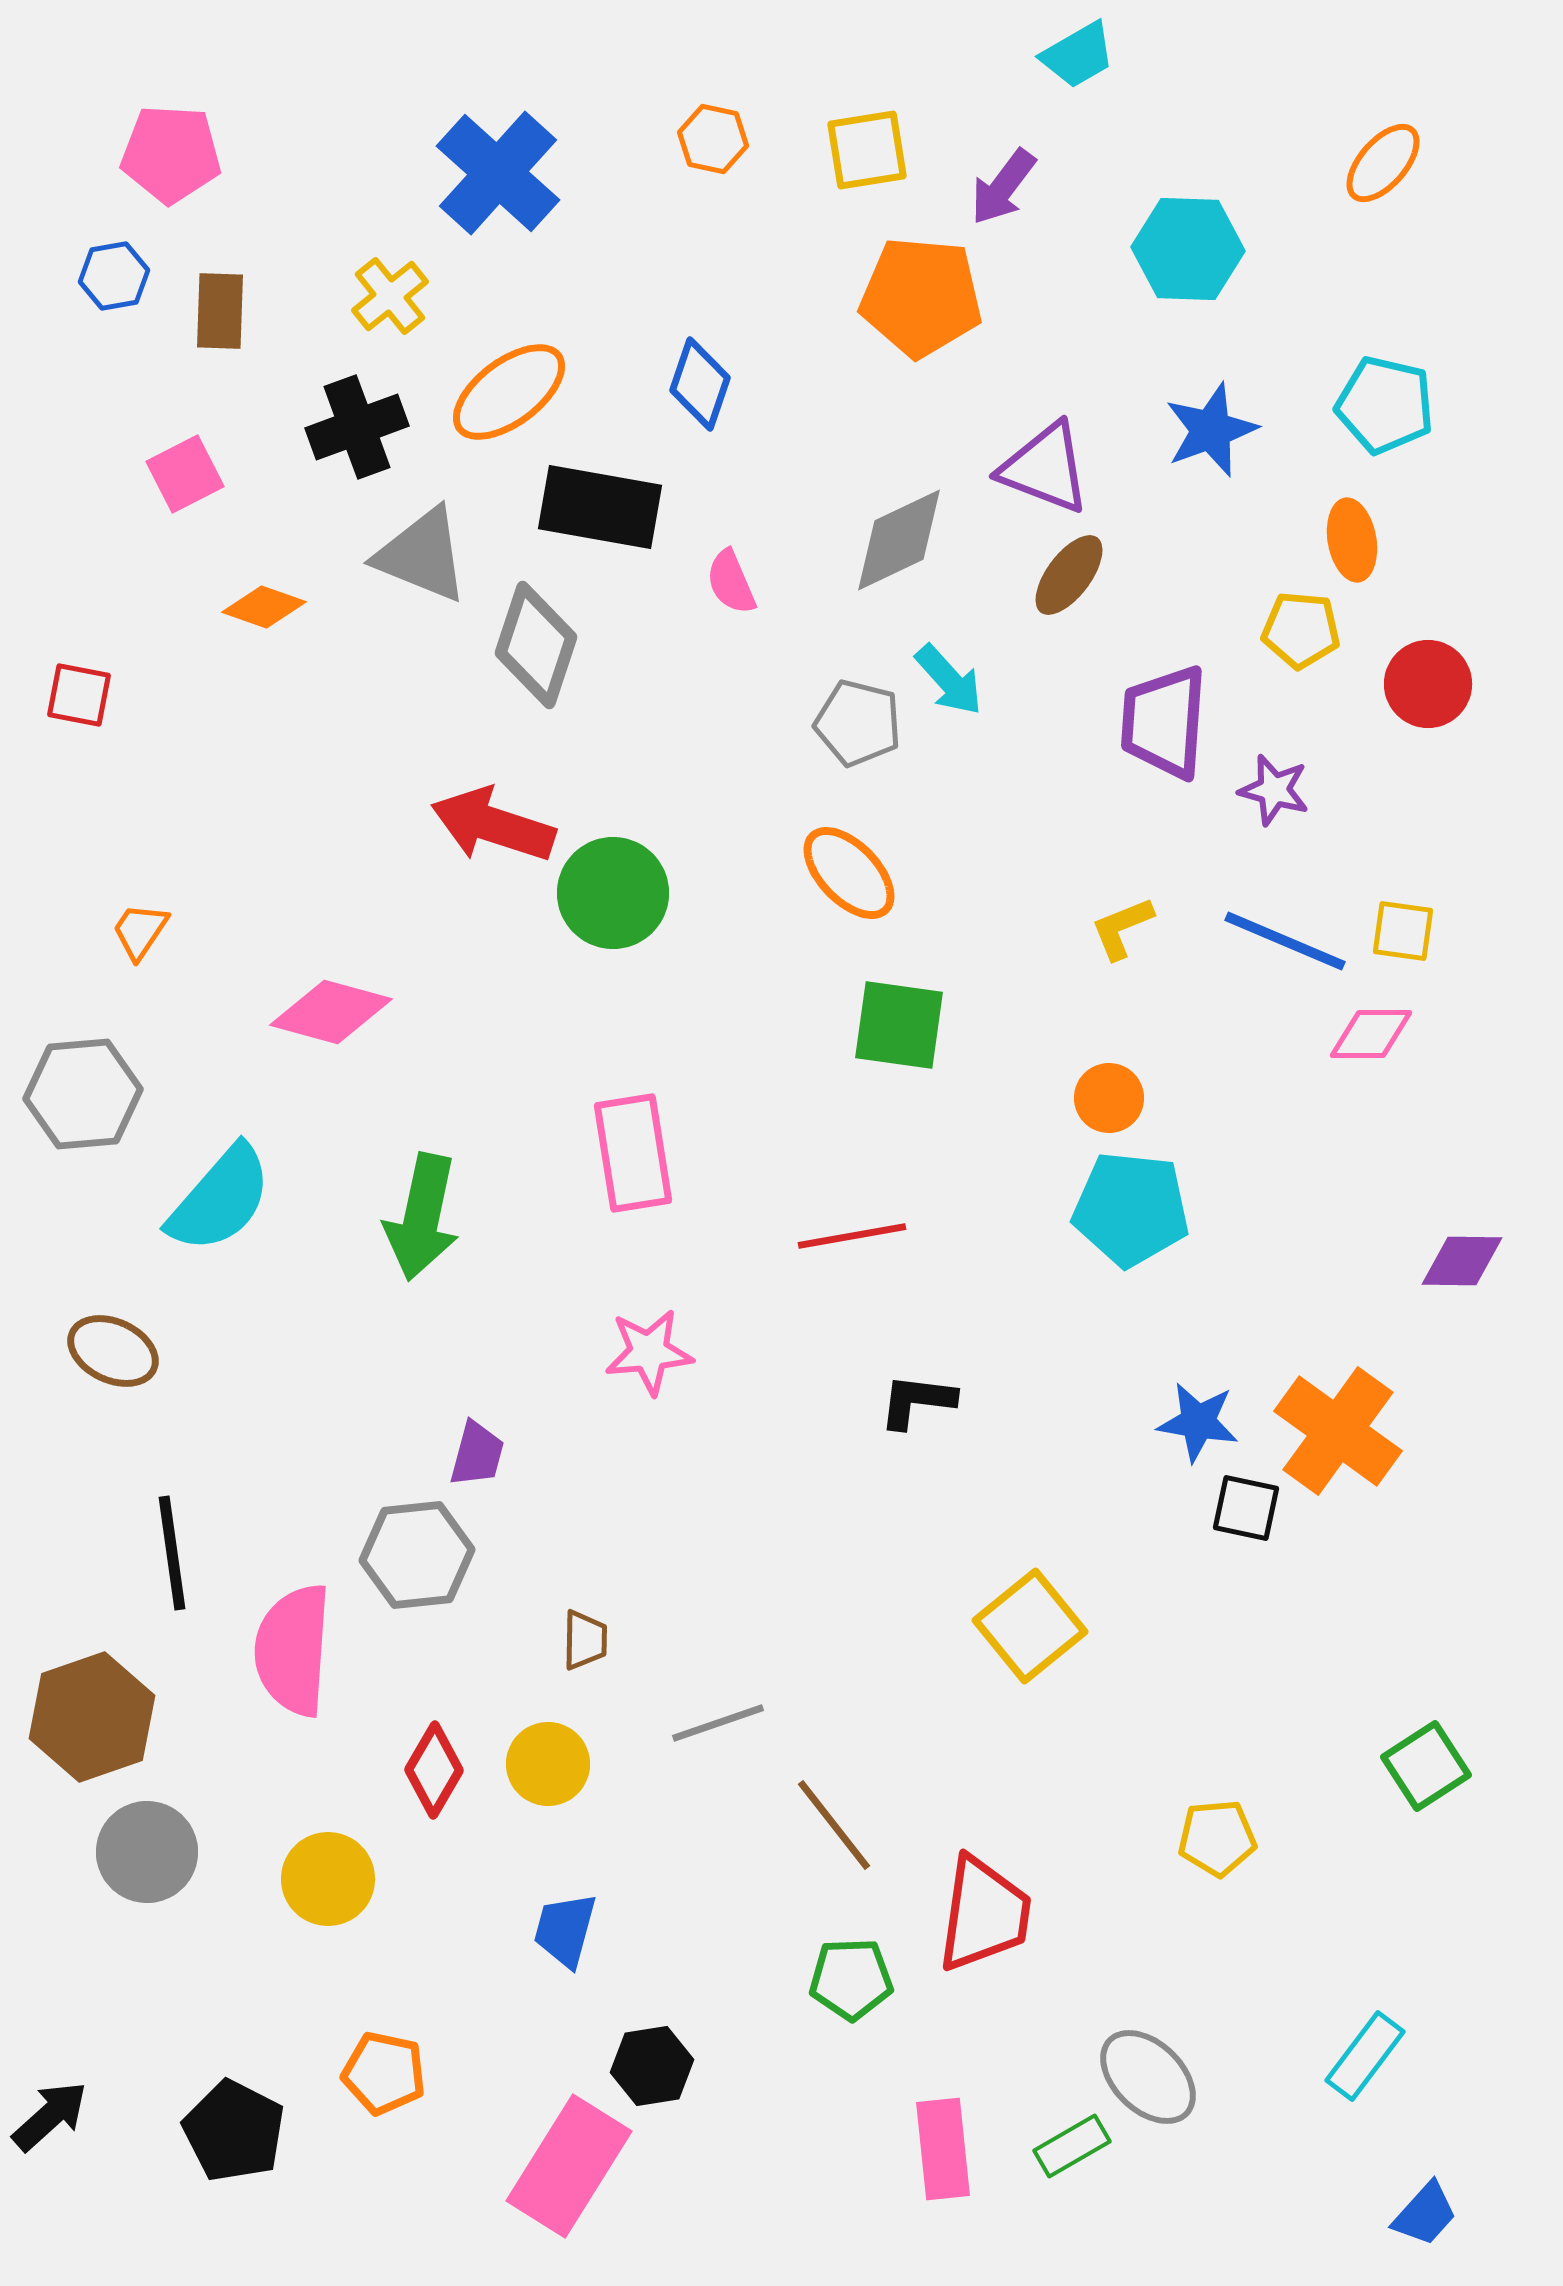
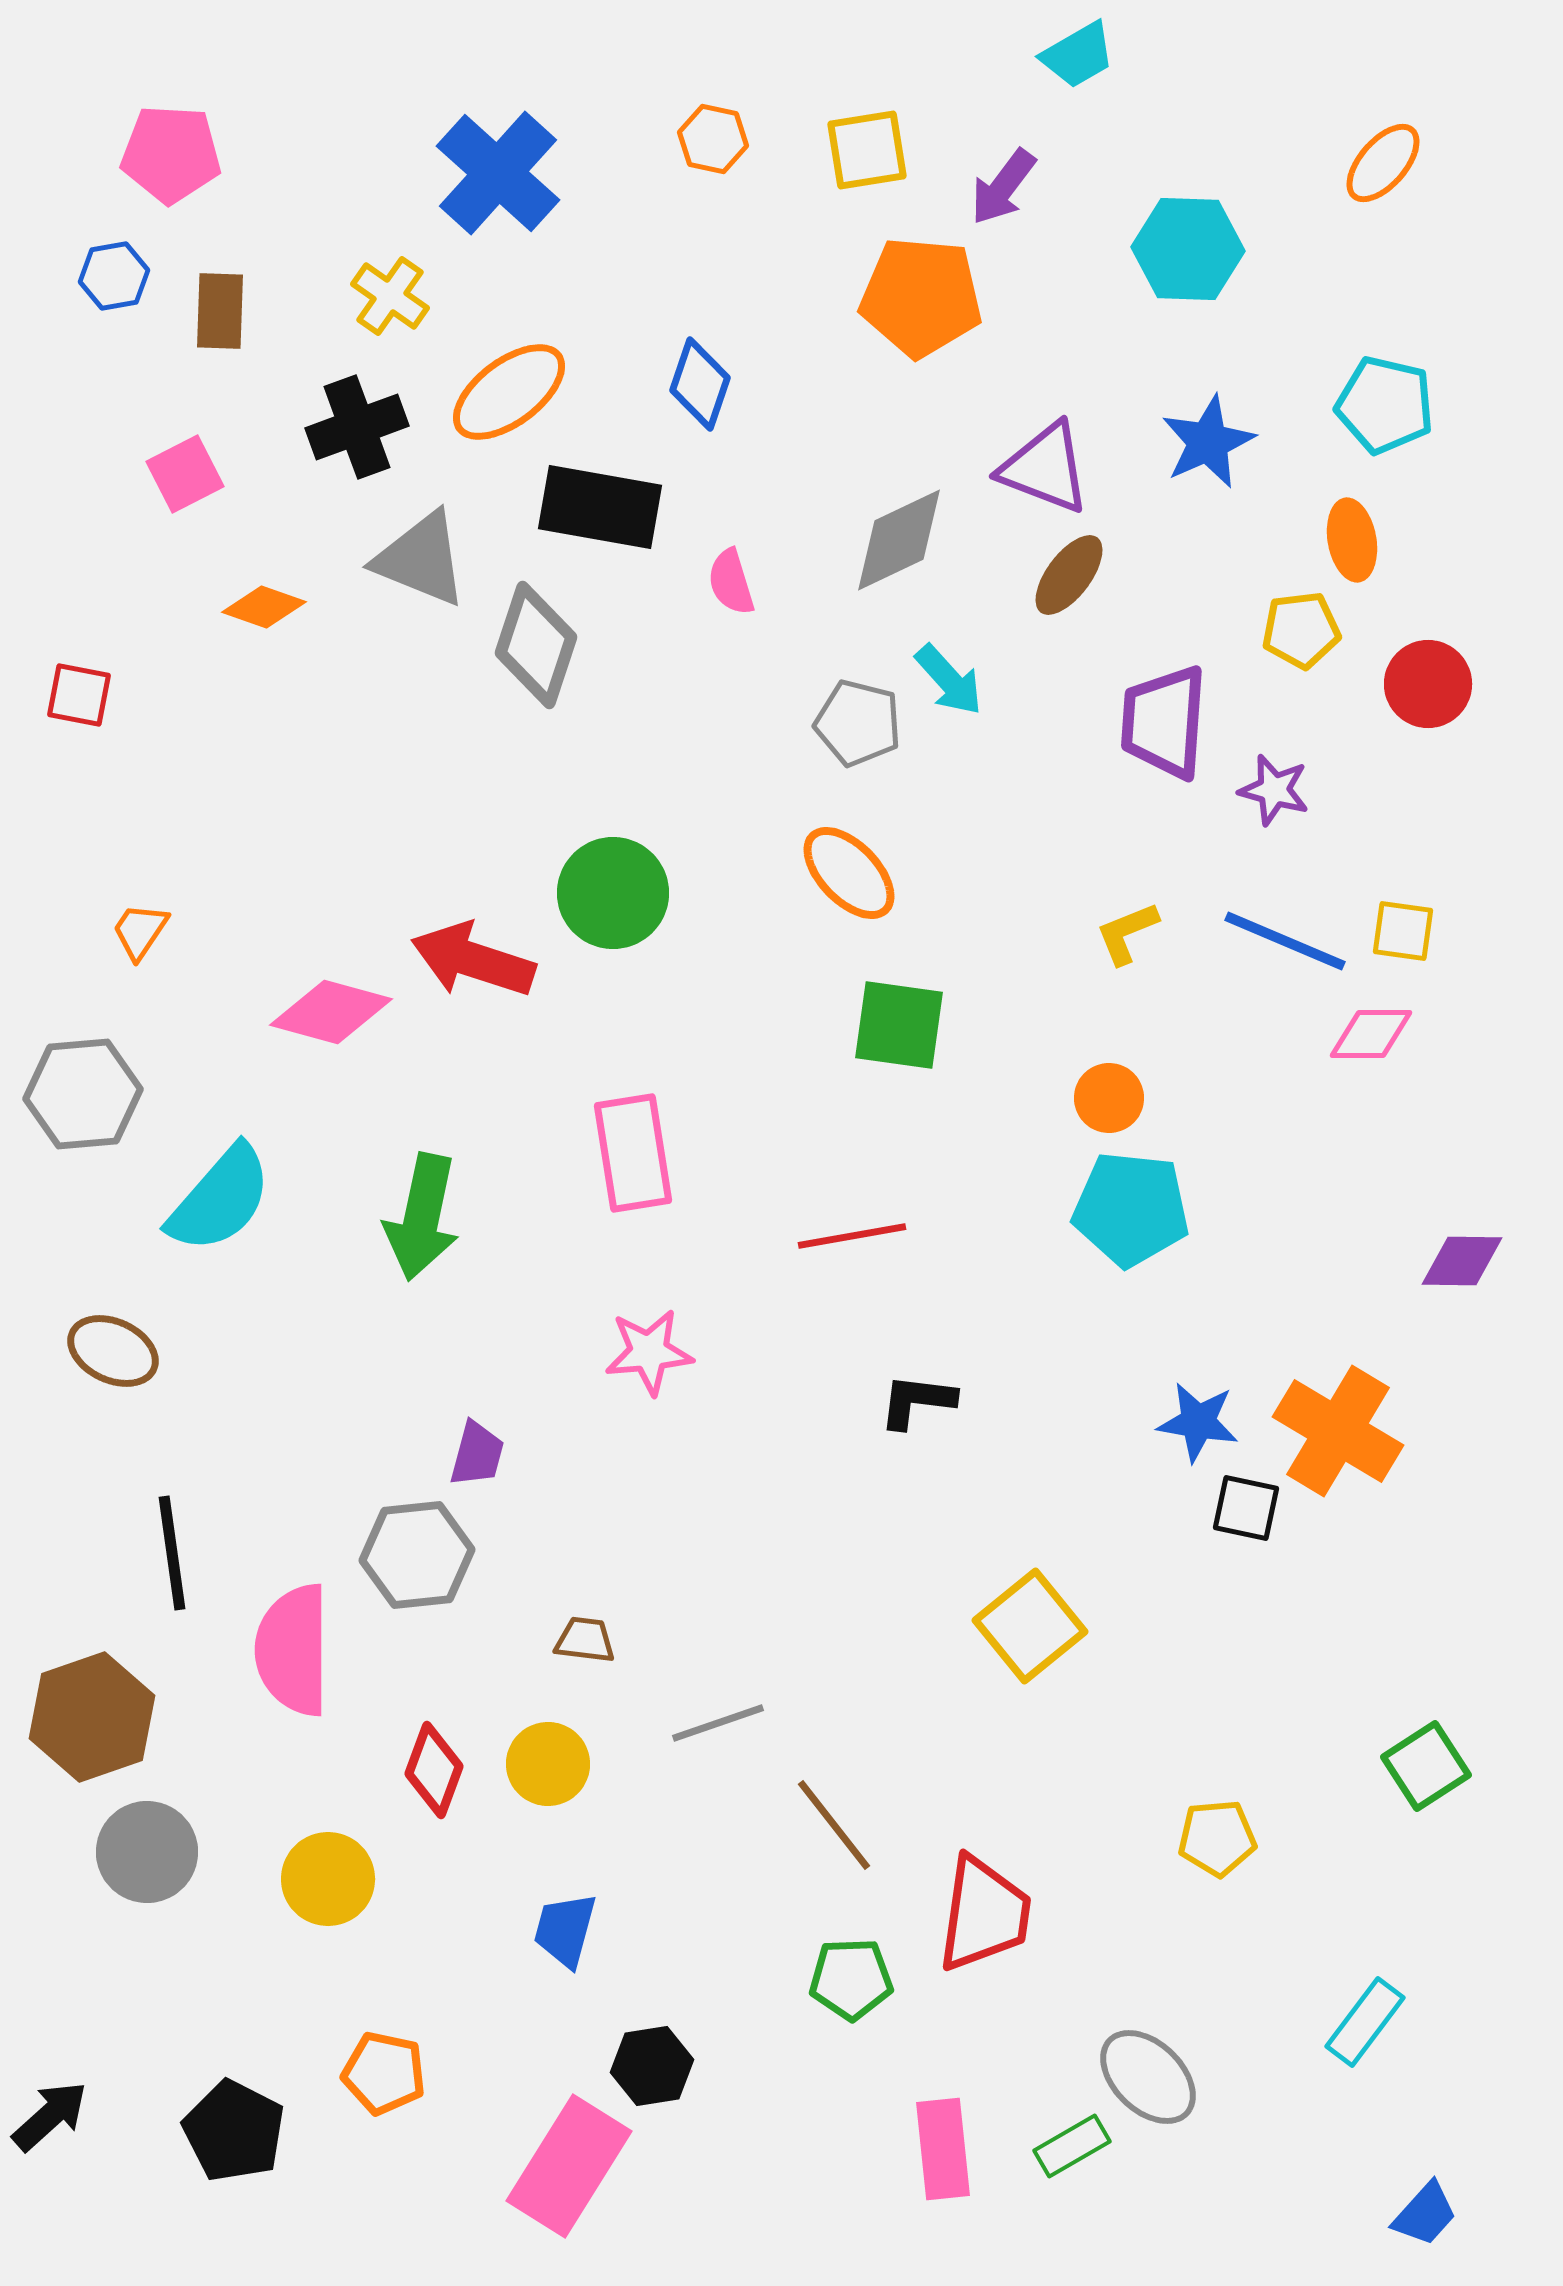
yellow cross at (390, 296): rotated 16 degrees counterclockwise
blue star at (1211, 430): moved 3 px left, 12 px down; rotated 4 degrees counterclockwise
gray triangle at (422, 555): moved 1 px left, 4 px down
pink semicircle at (731, 582): rotated 6 degrees clockwise
yellow pentagon at (1301, 630): rotated 12 degrees counterclockwise
red arrow at (493, 825): moved 20 px left, 135 px down
yellow L-shape at (1122, 928): moved 5 px right, 5 px down
orange cross at (1338, 1431): rotated 5 degrees counterclockwise
brown trapezoid at (585, 1640): rotated 84 degrees counterclockwise
pink semicircle at (293, 1650): rotated 4 degrees counterclockwise
red diamond at (434, 1770): rotated 10 degrees counterclockwise
cyan rectangle at (1365, 2056): moved 34 px up
